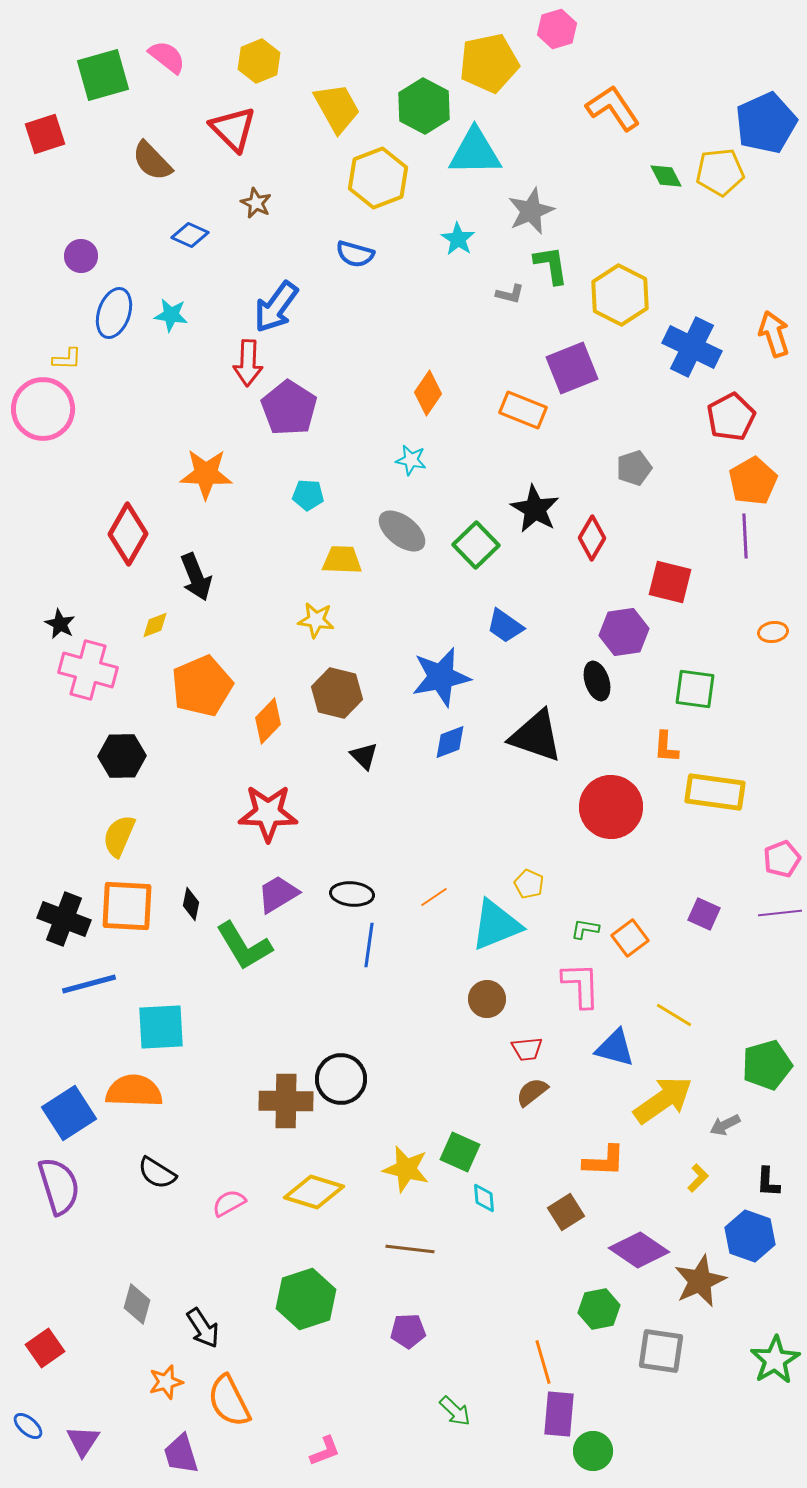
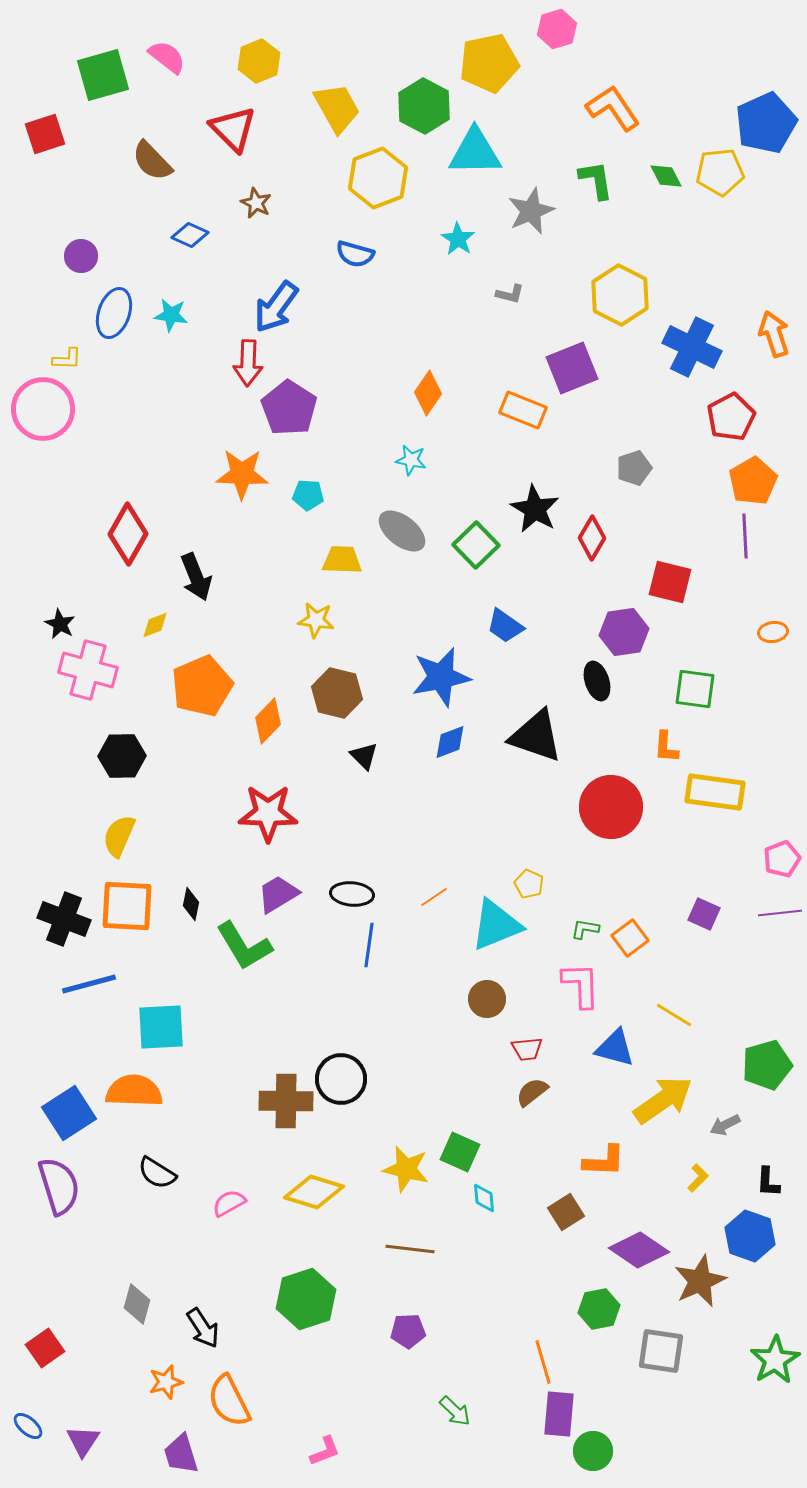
green L-shape at (551, 265): moved 45 px right, 85 px up
orange star at (206, 474): moved 36 px right
